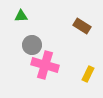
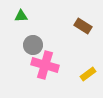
brown rectangle: moved 1 px right
gray circle: moved 1 px right
yellow rectangle: rotated 28 degrees clockwise
